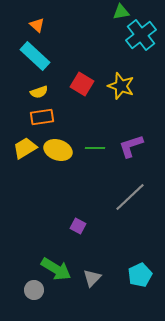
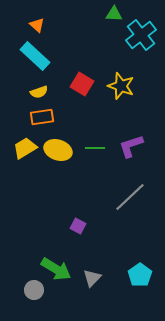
green triangle: moved 7 px left, 2 px down; rotated 12 degrees clockwise
cyan pentagon: rotated 10 degrees counterclockwise
